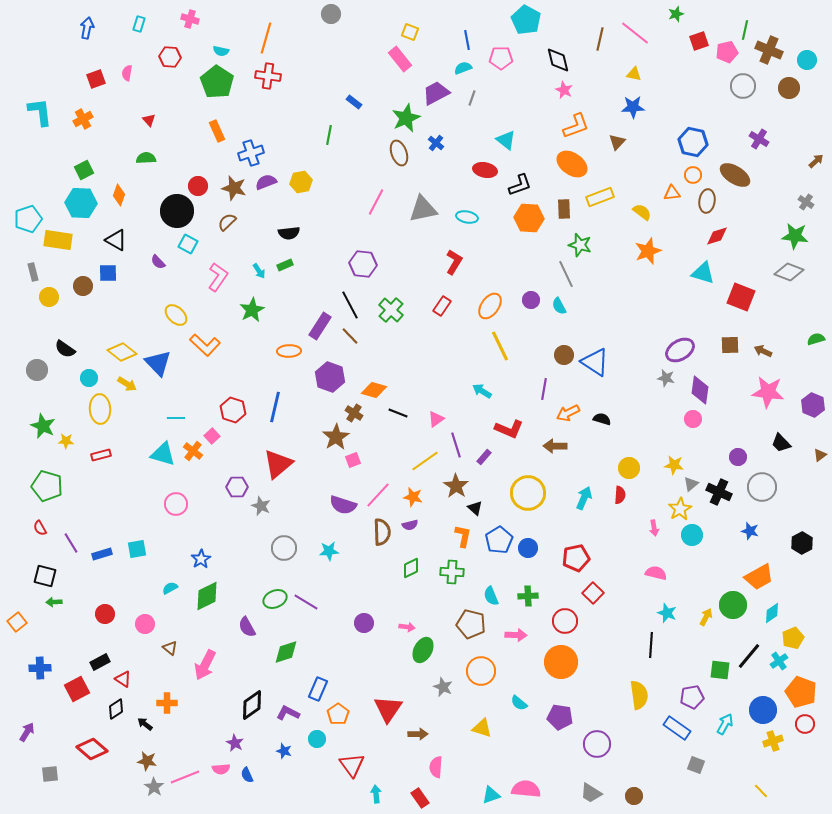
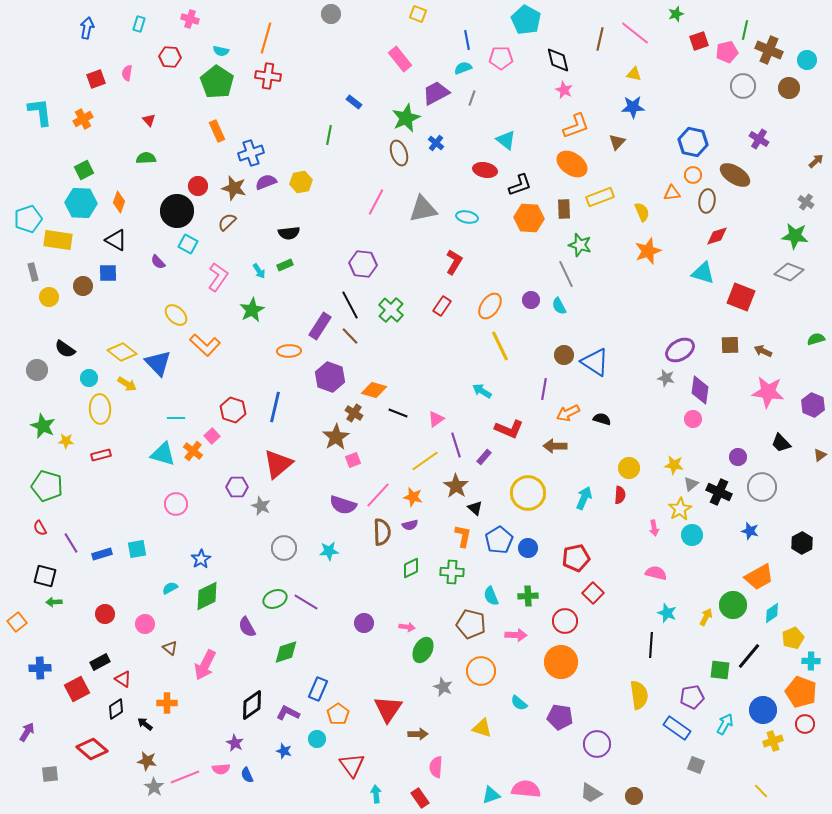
yellow square at (410, 32): moved 8 px right, 18 px up
orange diamond at (119, 195): moved 7 px down
yellow semicircle at (642, 212): rotated 30 degrees clockwise
cyan cross at (779, 661): moved 32 px right; rotated 36 degrees clockwise
